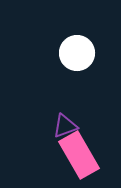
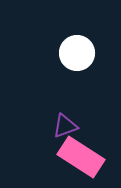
pink rectangle: moved 2 px right, 2 px down; rotated 27 degrees counterclockwise
